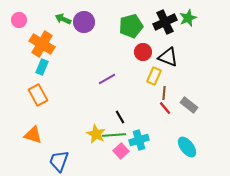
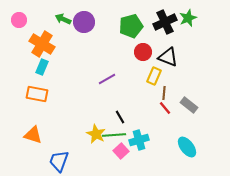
orange rectangle: moved 1 px left, 1 px up; rotated 50 degrees counterclockwise
